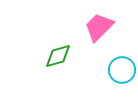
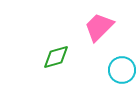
green diamond: moved 2 px left, 1 px down
